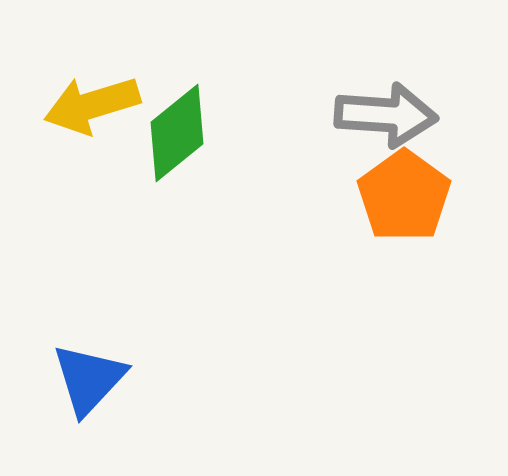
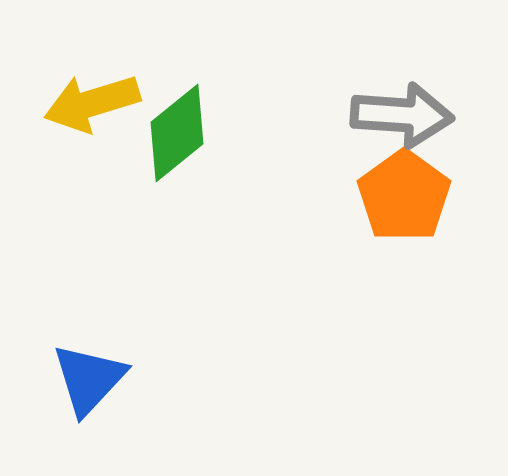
yellow arrow: moved 2 px up
gray arrow: moved 16 px right
